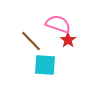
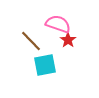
cyan square: rotated 15 degrees counterclockwise
